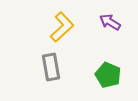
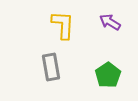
yellow L-shape: moved 1 px right, 2 px up; rotated 44 degrees counterclockwise
green pentagon: rotated 15 degrees clockwise
